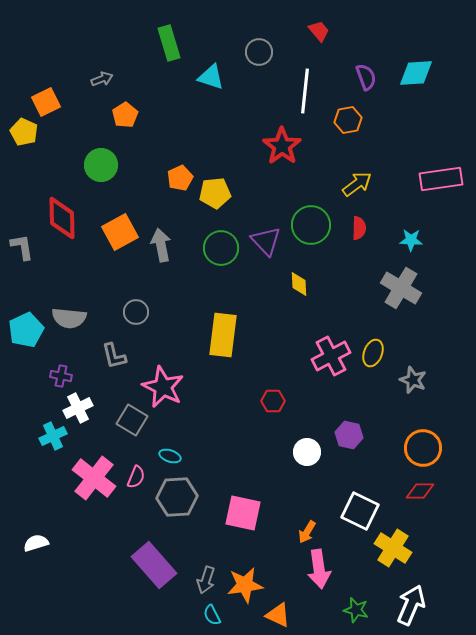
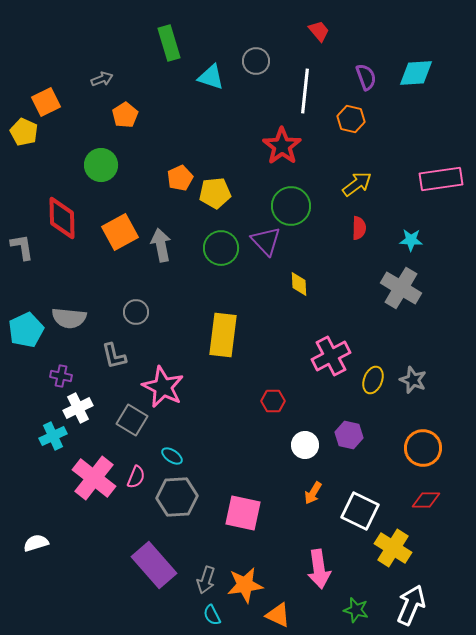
gray circle at (259, 52): moved 3 px left, 9 px down
orange hexagon at (348, 120): moved 3 px right, 1 px up; rotated 24 degrees clockwise
green circle at (311, 225): moved 20 px left, 19 px up
yellow ellipse at (373, 353): moved 27 px down
white circle at (307, 452): moved 2 px left, 7 px up
cyan ellipse at (170, 456): moved 2 px right; rotated 15 degrees clockwise
red diamond at (420, 491): moved 6 px right, 9 px down
orange arrow at (307, 532): moved 6 px right, 39 px up
